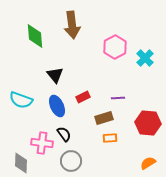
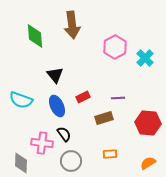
orange rectangle: moved 16 px down
